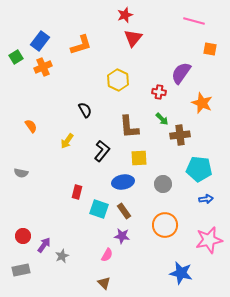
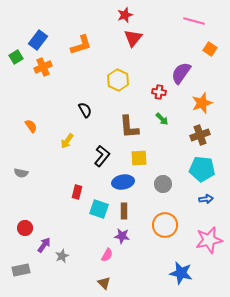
blue rectangle: moved 2 px left, 1 px up
orange square: rotated 24 degrees clockwise
orange star: rotated 30 degrees clockwise
brown cross: moved 20 px right; rotated 12 degrees counterclockwise
black L-shape: moved 5 px down
cyan pentagon: moved 3 px right
brown rectangle: rotated 35 degrees clockwise
red circle: moved 2 px right, 8 px up
